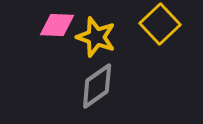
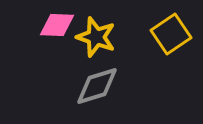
yellow square: moved 11 px right, 10 px down; rotated 9 degrees clockwise
gray diamond: rotated 18 degrees clockwise
